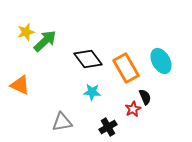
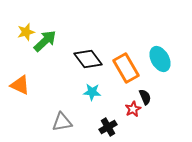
cyan ellipse: moved 1 px left, 2 px up
